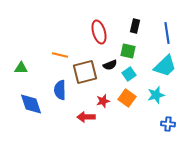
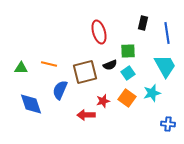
black rectangle: moved 8 px right, 3 px up
green square: rotated 14 degrees counterclockwise
orange line: moved 11 px left, 9 px down
cyan trapezoid: rotated 75 degrees counterclockwise
cyan square: moved 1 px left, 1 px up
blue semicircle: rotated 24 degrees clockwise
cyan star: moved 4 px left, 2 px up
red arrow: moved 2 px up
